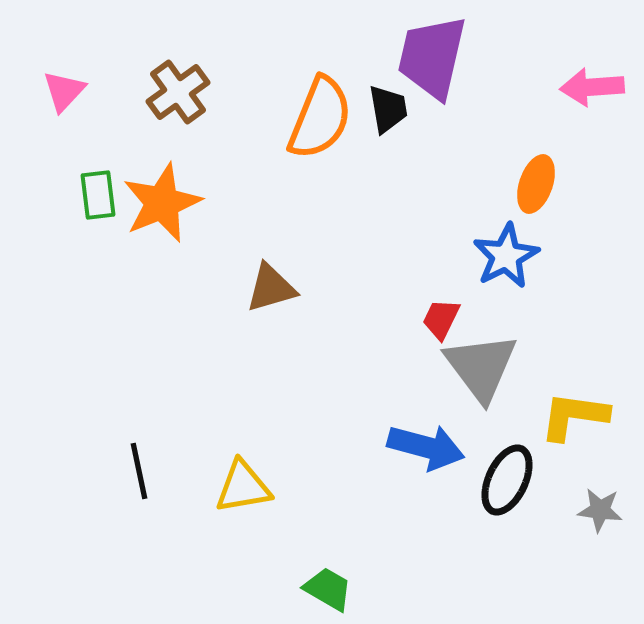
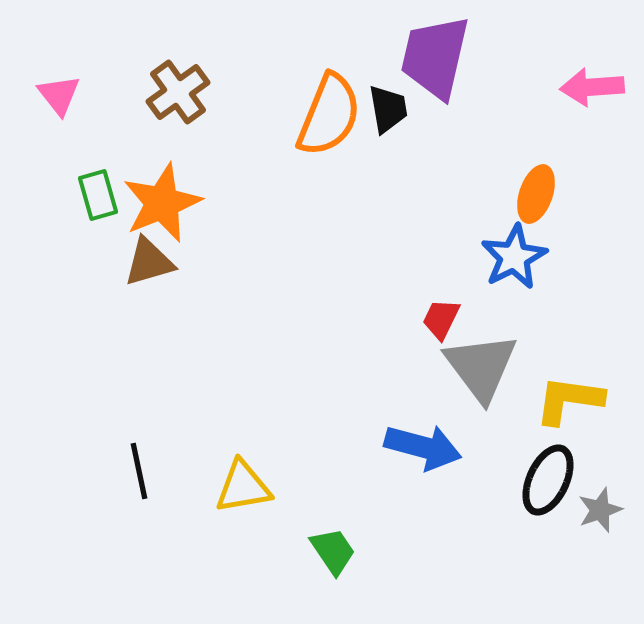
purple trapezoid: moved 3 px right
pink triangle: moved 5 px left, 4 px down; rotated 21 degrees counterclockwise
orange semicircle: moved 9 px right, 3 px up
orange ellipse: moved 10 px down
green rectangle: rotated 9 degrees counterclockwise
blue star: moved 8 px right, 1 px down
brown triangle: moved 122 px left, 26 px up
yellow L-shape: moved 5 px left, 16 px up
blue arrow: moved 3 px left
black ellipse: moved 41 px right
gray star: rotated 27 degrees counterclockwise
green trapezoid: moved 5 px right, 38 px up; rotated 26 degrees clockwise
